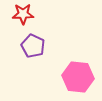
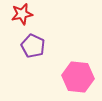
red star: moved 1 px left; rotated 10 degrees counterclockwise
